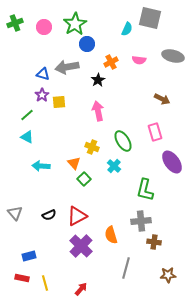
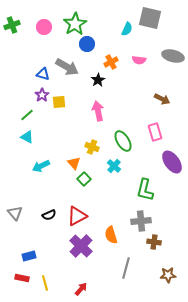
green cross: moved 3 px left, 2 px down
gray arrow: rotated 140 degrees counterclockwise
cyan arrow: rotated 30 degrees counterclockwise
